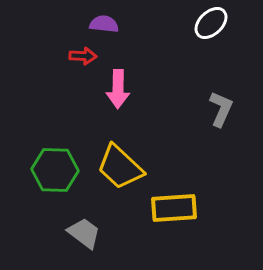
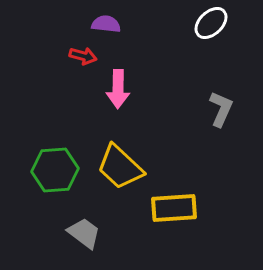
purple semicircle: moved 2 px right
red arrow: rotated 12 degrees clockwise
green hexagon: rotated 6 degrees counterclockwise
